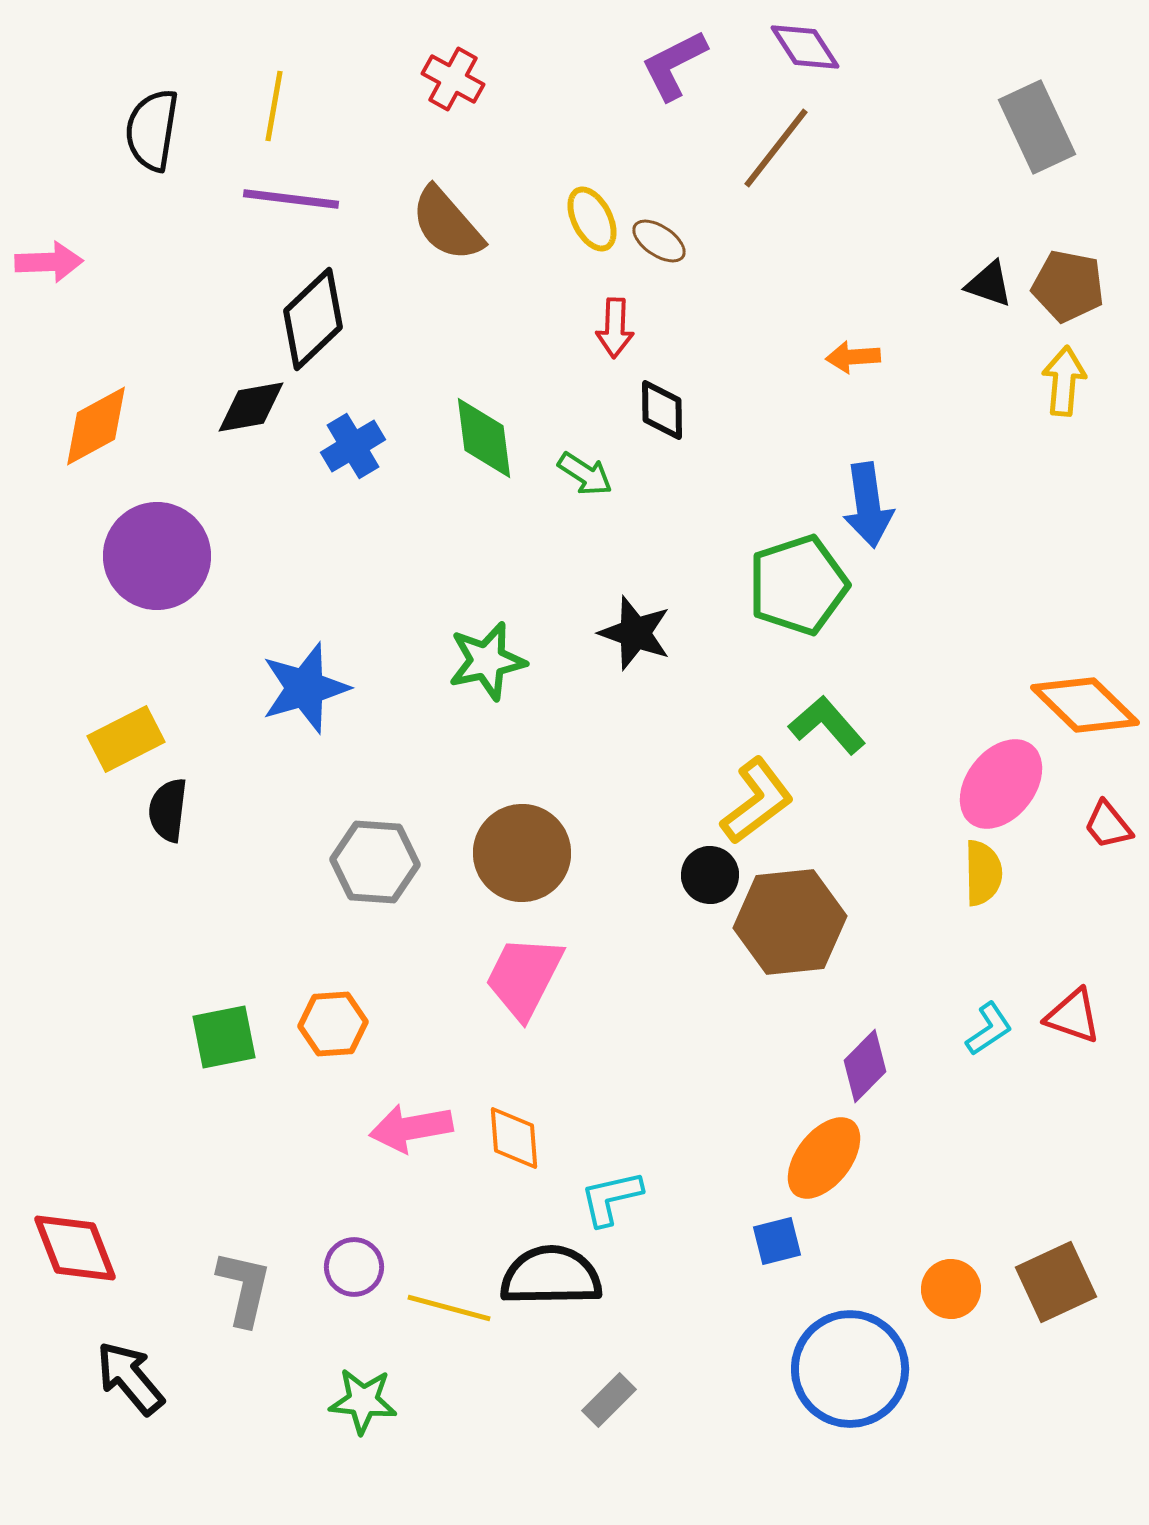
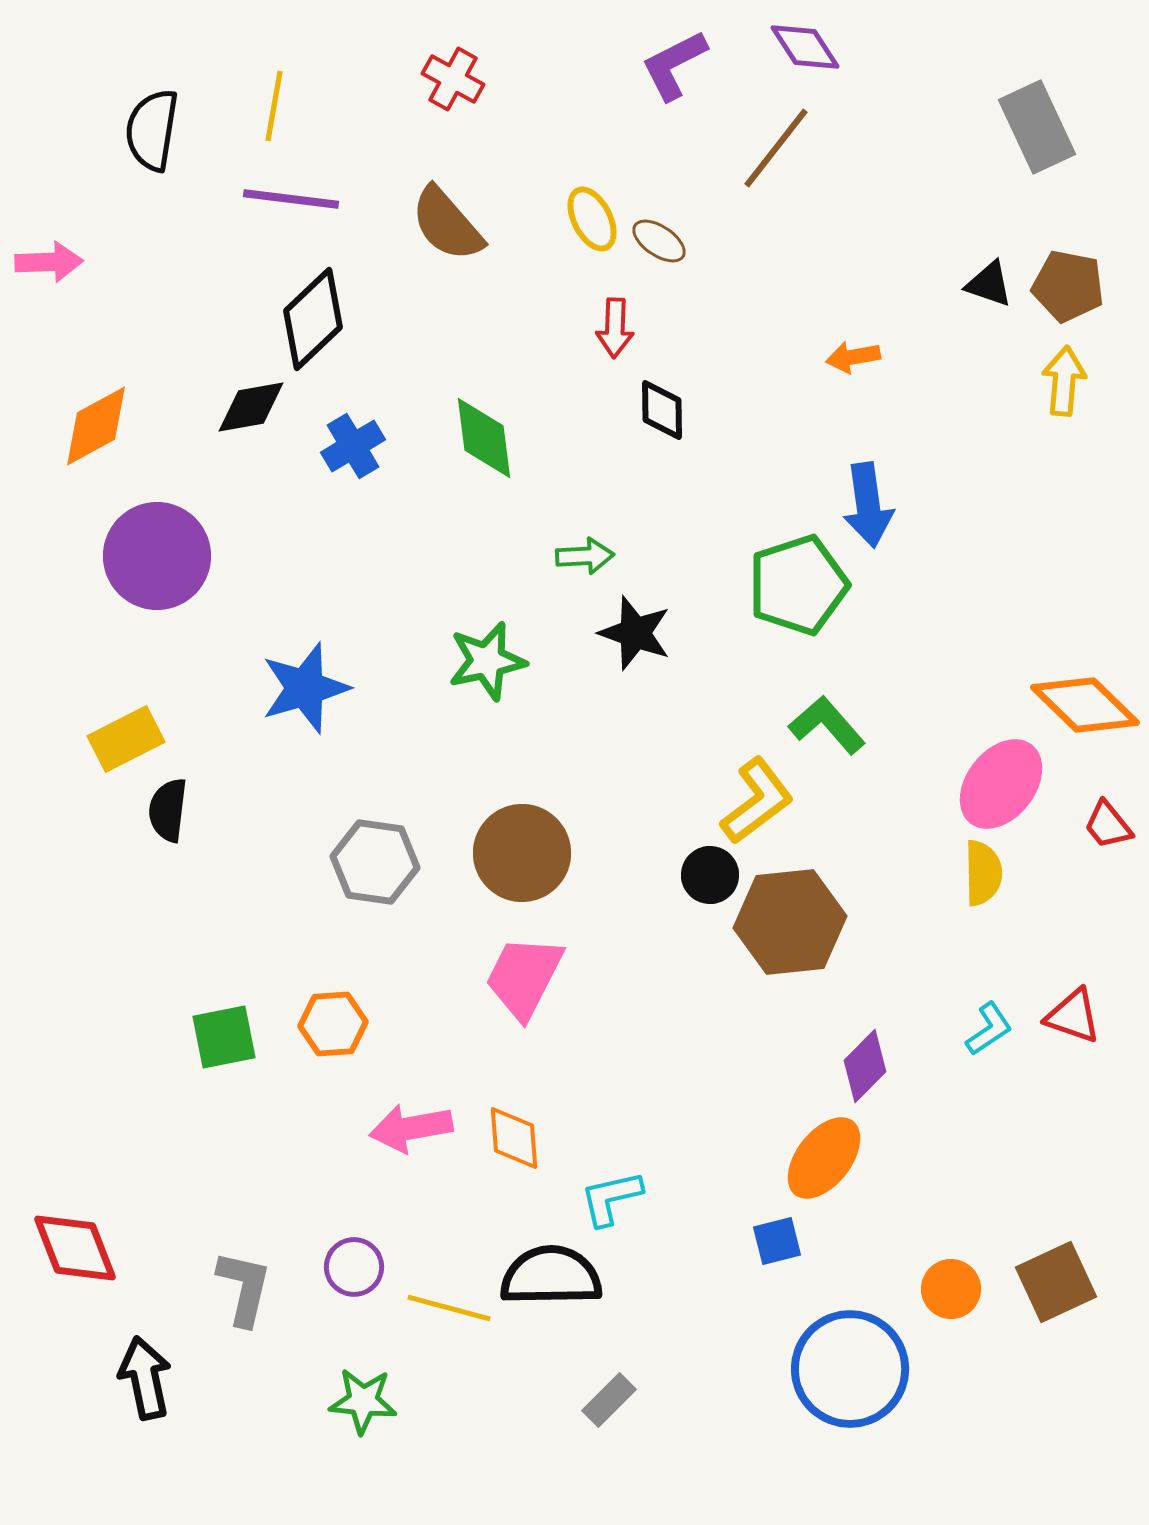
orange arrow at (853, 357): rotated 6 degrees counterclockwise
green arrow at (585, 474): moved 82 px down; rotated 36 degrees counterclockwise
gray hexagon at (375, 862): rotated 4 degrees clockwise
black arrow at (130, 1378): moved 15 px right; rotated 28 degrees clockwise
